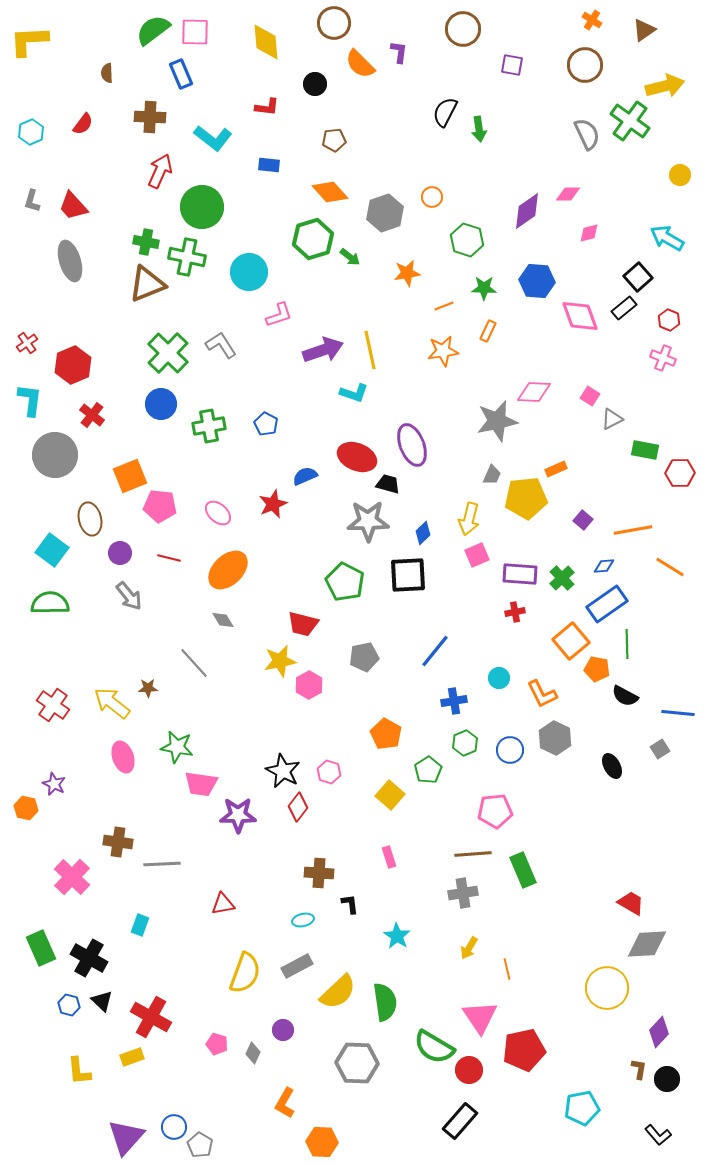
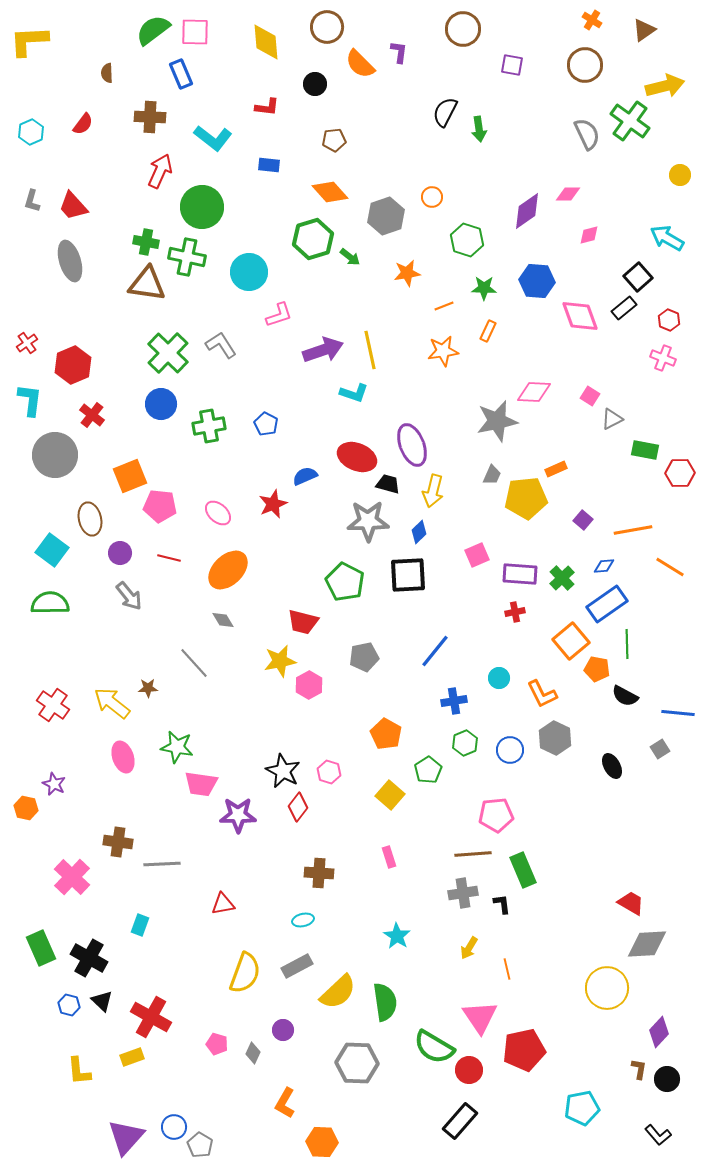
brown circle at (334, 23): moved 7 px left, 4 px down
gray hexagon at (385, 213): moved 1 px right, 3 px down
pink diamond at (589, 233): moved 2 px down
brown triangle at (147, 284): rotated 30 degrees clockwise
yellow arrow at (469, 519): moved 36 px left, 28 px up
blue diamond at (423, 533): moved 4 px left, 1 px up
red trapezoid at (303, 624): moved 2 px up
pink pentagon at (495, 811): moved 1 px right, 4 px down
black L-shape at (350, 904): moved 152 px right
